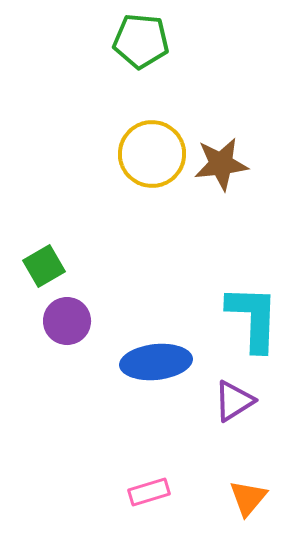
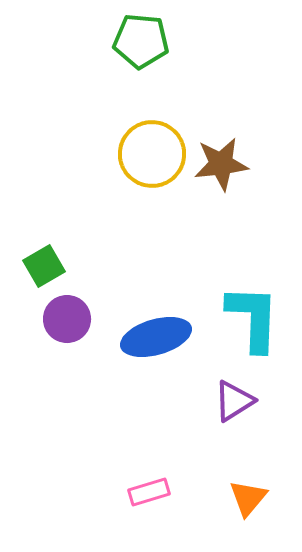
purple circle: moved 2 px up
blue ellipse: moved 25 px up; rotated 10 degrees counterclockwise
